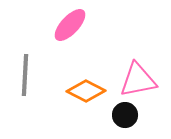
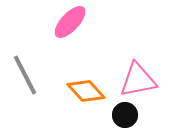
pink ellipse: moved 3 px up
gray line: rotated 30 degrees counterclockwise
orange diamond: rotated 21 degrees clockwise
